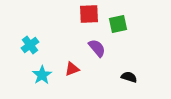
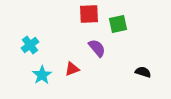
black semicircle: moved 14 px right, 5 px up
